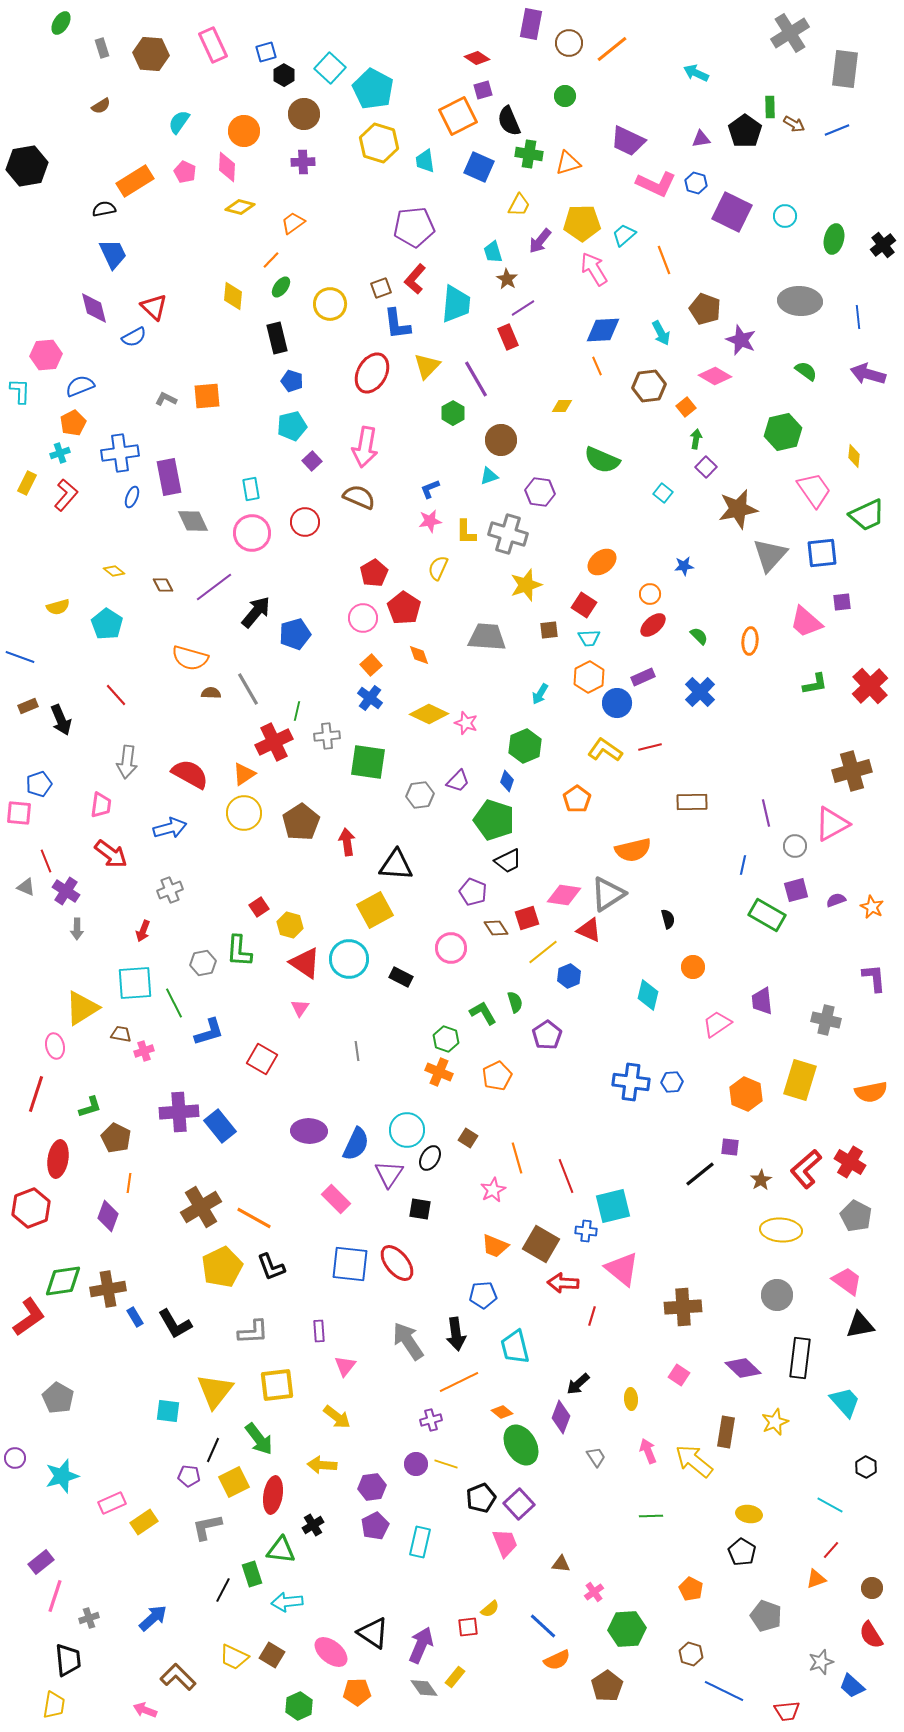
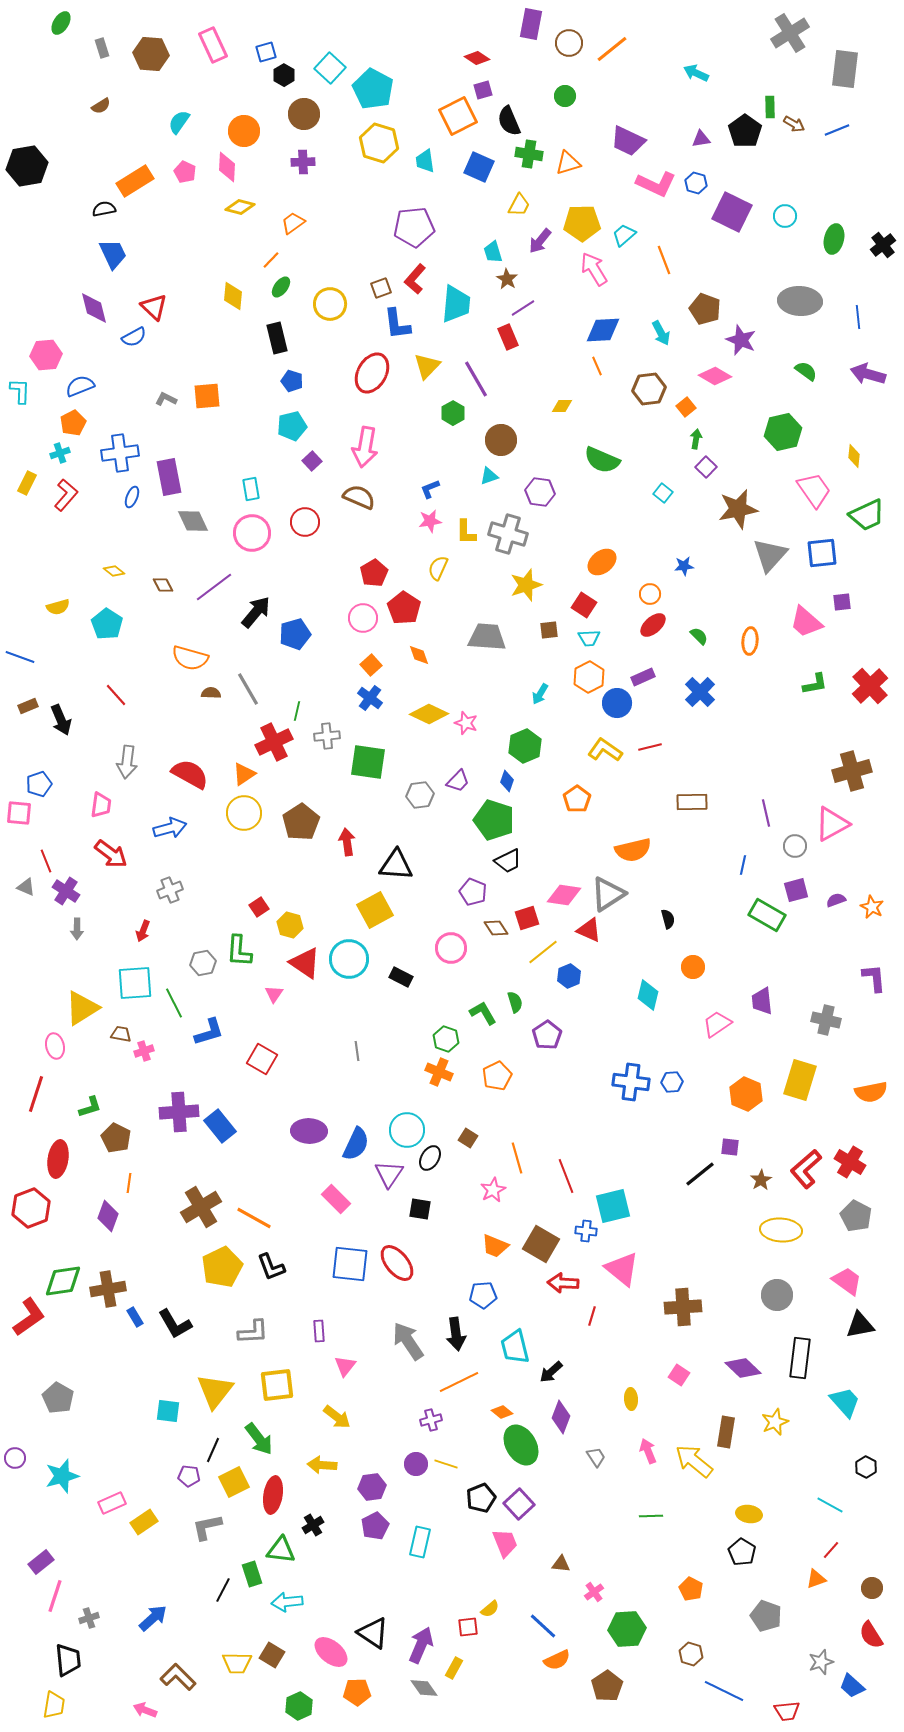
brown hexagon at (649, 386): moved 3 px down
pink triangle at (300, 1008): moved 26 px left, 14 px up
black arrow at (578, 1384): moved 27 px left, 12 px up
yellow trapezoid at (234, 1657): moved 3 px right, 6 px down; rotated 24 degrees counterclockwise
yellow rectangle at (455, 1677): moved 1 px left, 9 px up; rotated 10 degrees counterclockwise
